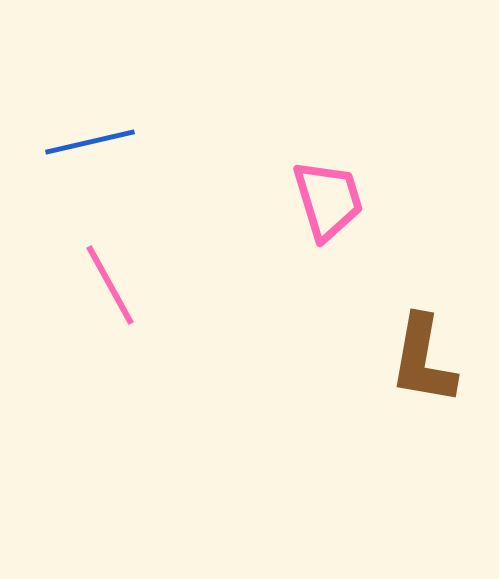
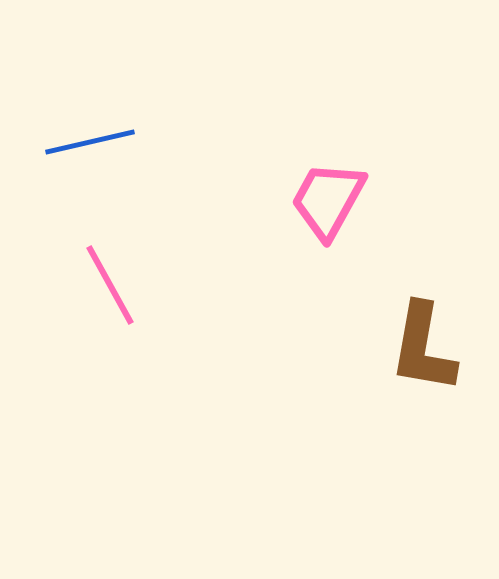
pink trapezoid: rotated 134 degrees counterclockwise
brown L-shape: moved 12 px up
